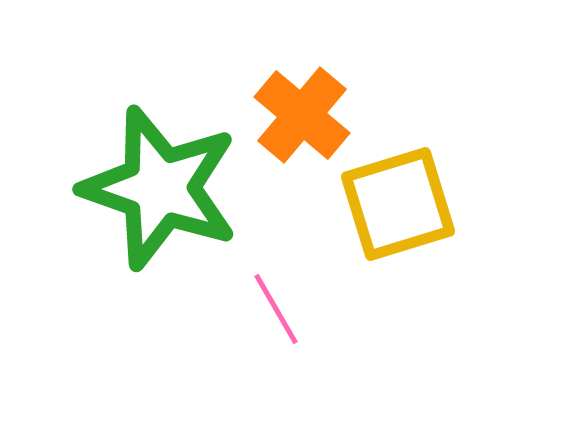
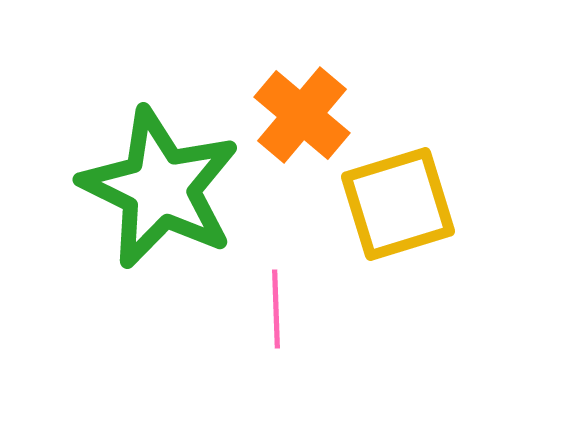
green star: rotated 7 degrees clockwise
pink line: rotated 28 degrees clockwise
